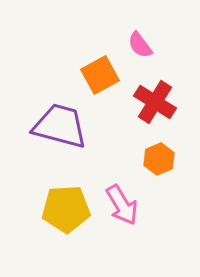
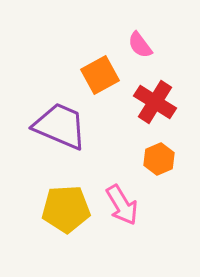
purple trapezoid: rotated 8 degrees clockwise
